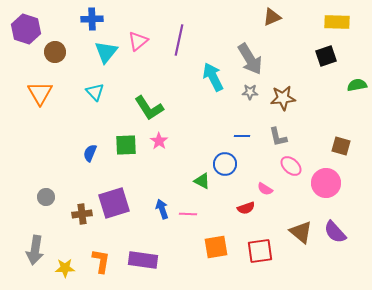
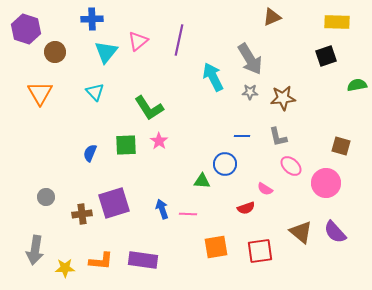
green triangle at (202, 181): rotated 24 degrees counterclockwise
orange L-shape at (101, 261): rotated 85 degrees clockwise
